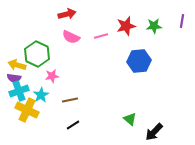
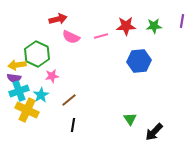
red arrow: moved 9 px left, 5 px down
red star: rotated 12 degrees clockwise
yellow arrow: rotated 24 degrees counterclockwise
brown line: moved 1 px left; rotated 28 degrees counterclockwise
green triangle: rotated 16 degrees clockwise
black line: rotated 48 degrees counterclockwise
